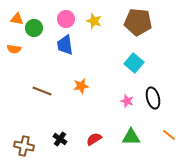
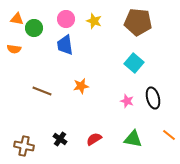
green triangle: moved 2 px right, 2 px down; rotated 12 degrees clockwise
